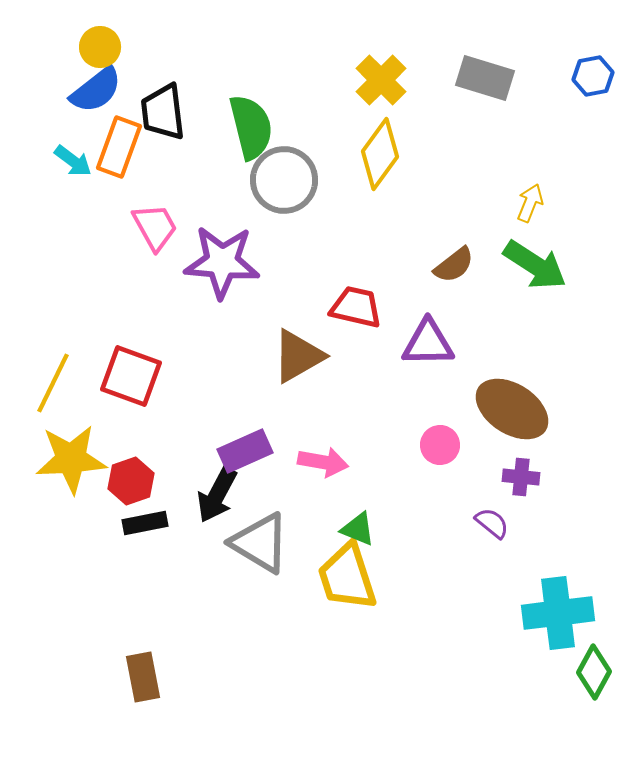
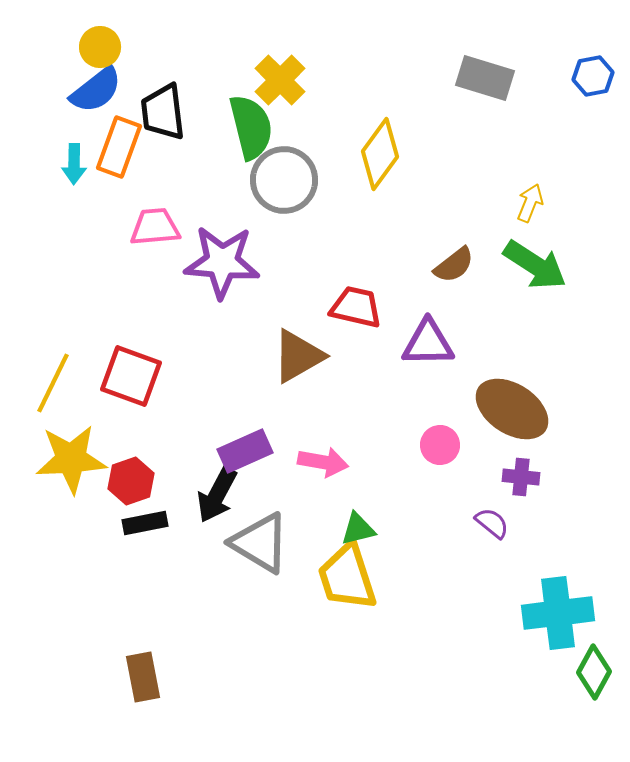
yellow cross: moved 101 px left
cyan arrow: moved 1 px right, 3 px down; rotated 54 degrees clockwise
pink trapezoid: rotated 66 degrees counterclockwise
green triangle: rotated 36 degrees counterclockwise
